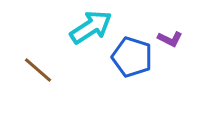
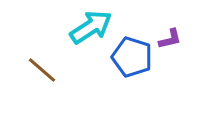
purple L-shape: rotated 40 degrees counterclockwise
brown line: moved 4 px right
